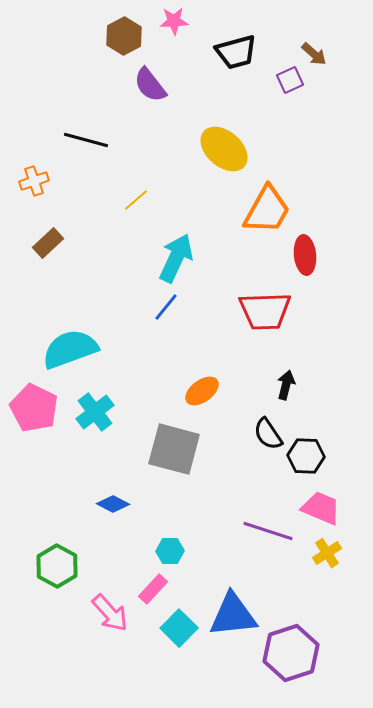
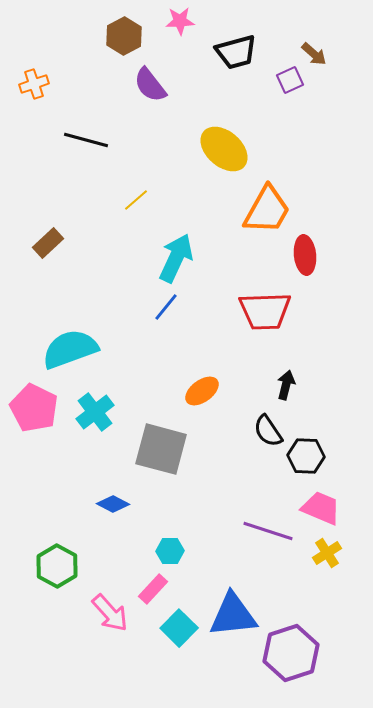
pink star: moved 6 px right
orange cross: moved 97 px up
black semicircle: moved 3 px up
gray square: moved 13 px left
